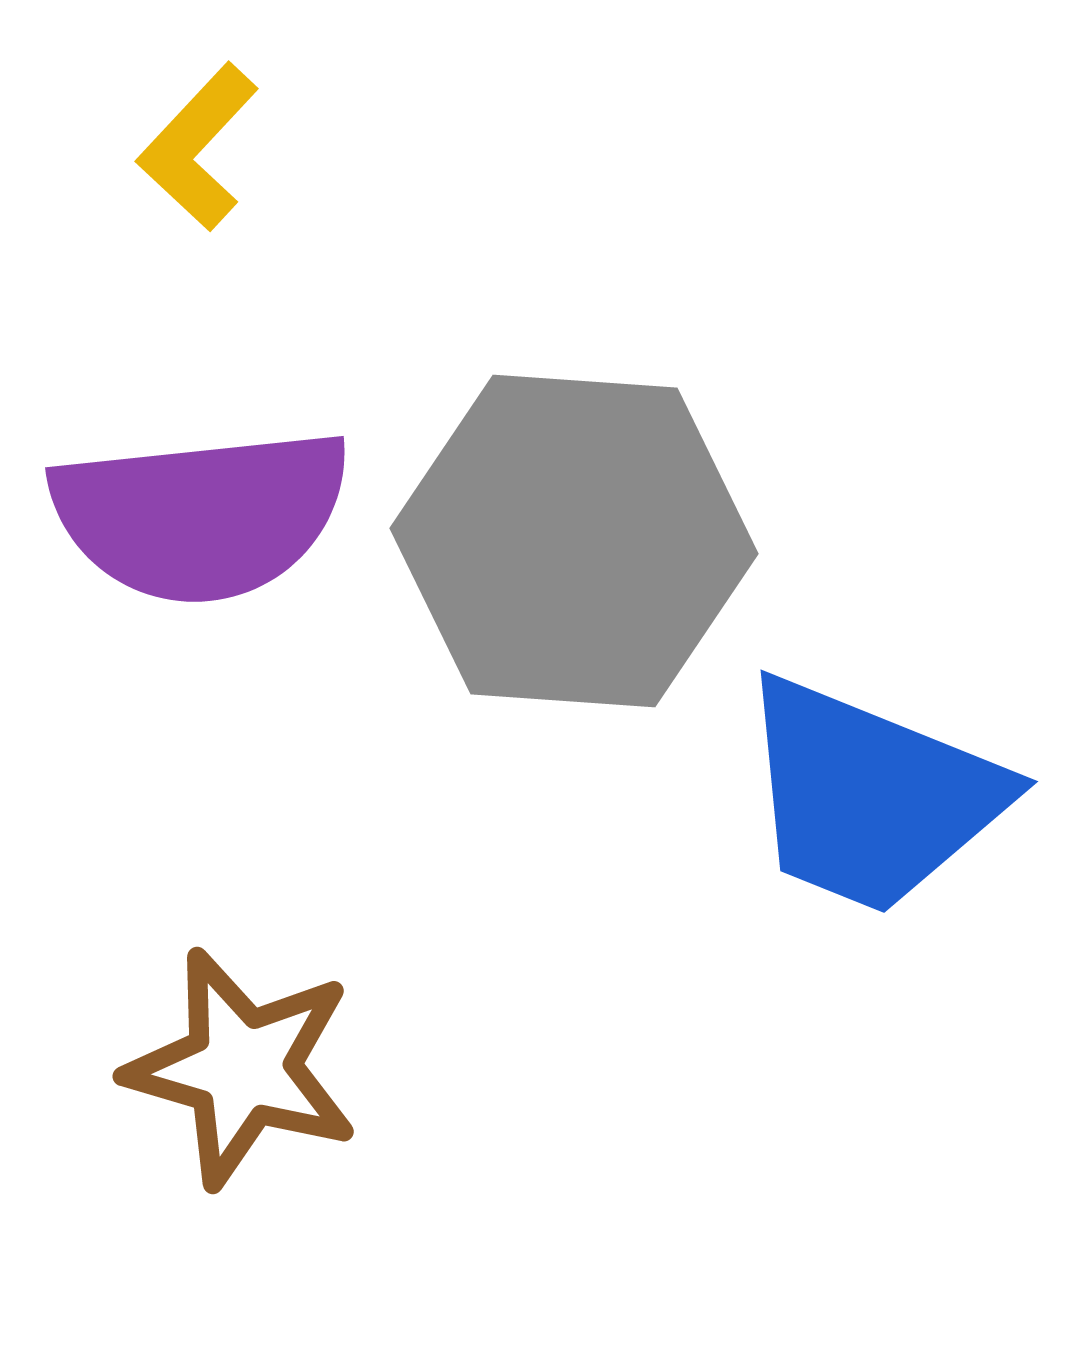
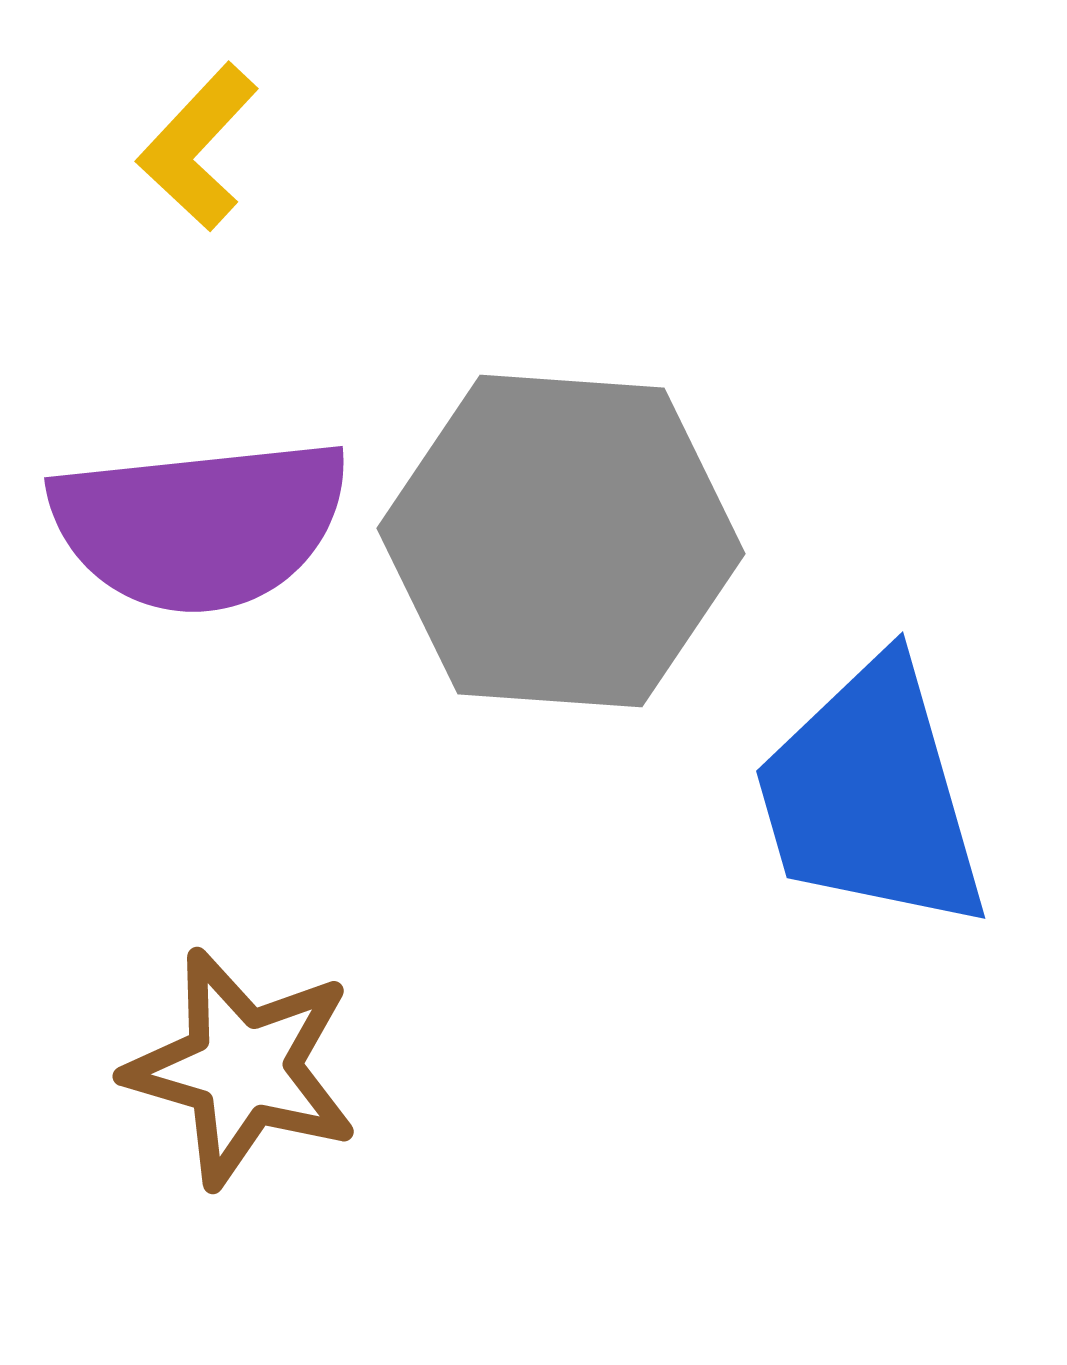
purple semicircle: moved 1 px left, 10 px down
gray hexagon: moved 13 px left
blue trapezoid: rotated 52 degrees clockwise
